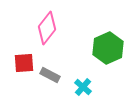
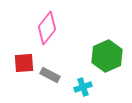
green hexagon: moved 1 px left, 8 px down
cyan cross: rotated 30 degrees clockwise
